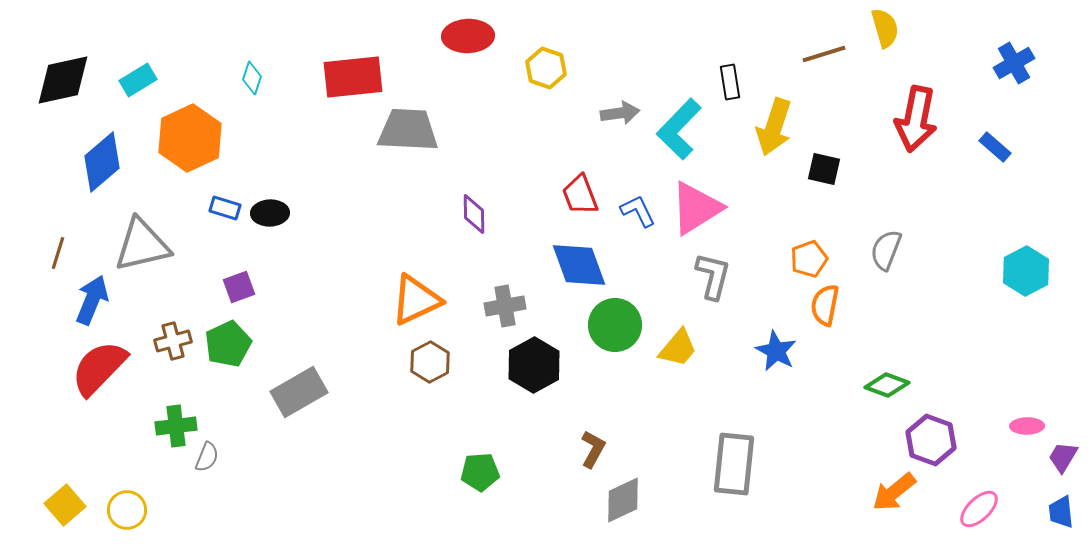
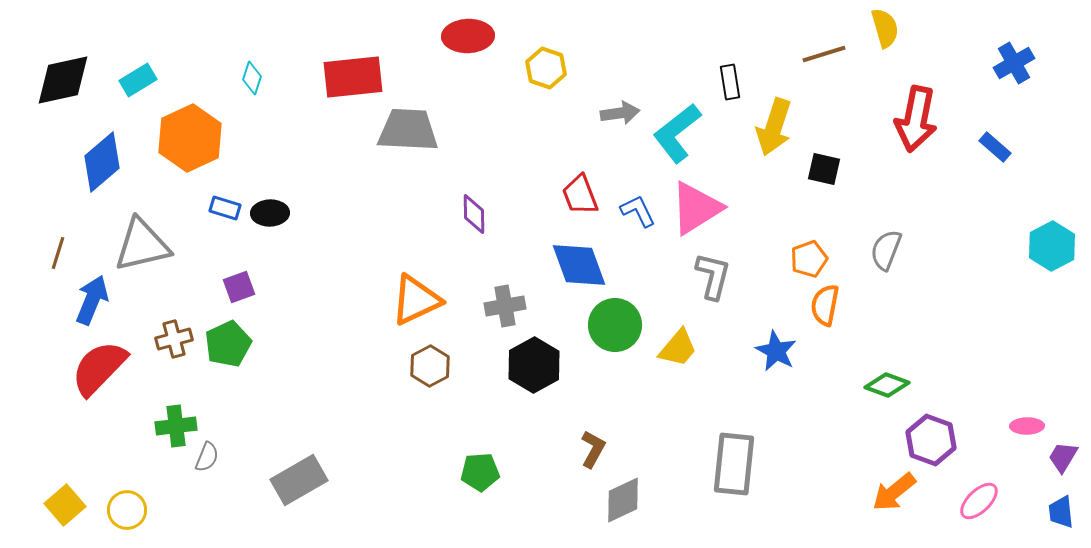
cyan L-shape at (679, 129): moved 2 px left, 4 px down; rotated 8 degrees clockwise
cyan hexagon at (1026, 271): moved 26 px right, 25 px up
brown cross at (173, 341): moved 1 px right, 2 px up
brown hexagon at (430, 362): moved 4 px down
gray rectangle at (299, 392): moved 88 px down
pink ellipse at (979, 509): moved 8 px up
